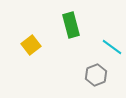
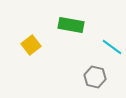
green rectangle: rotated 65 degrees counterclockwise
gray hexagon: moved 1 px left, 2 px down; rotated 25 degrees counterclockwise
